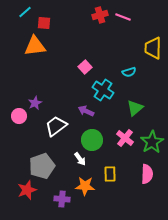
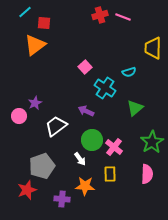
orange triangle: moved 1 px up; rotated 30 degrees counterclockwise
cyan cross: moved 2 px right, 2 px up
pink cross: moved 11 px left, 9 px down
